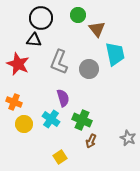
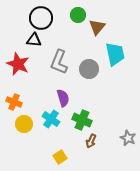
brown triangle: moved 2 px up; rotated 18 degrees clockwise
